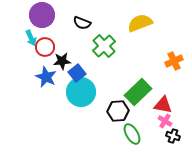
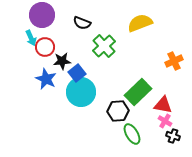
blue star: moved 2 px down
